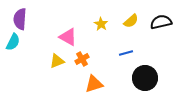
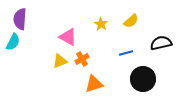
black semicircle: moved 21 px down
yellow triangle: moved 3 px right
black circle: moved 2 px left, 1 px down
